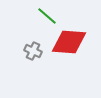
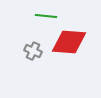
green line: moved 1 px left; rotated 35 degrees counterclockwise
